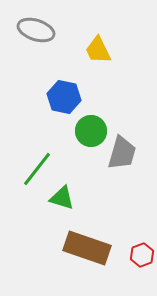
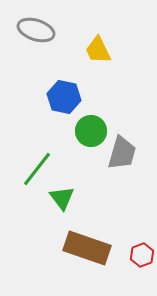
green triangle: rotated 36 degrees clockwise
